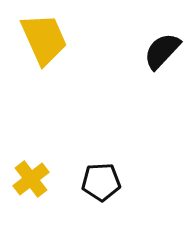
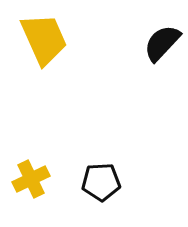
black semicircle: moved 8 px up
yellow cross: rotated 12 degrees clockwise
